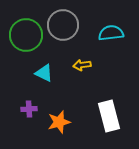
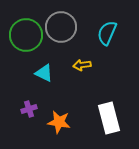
gray circle: moved 2 px left, 2 px down
cyan semicircle: moved 4 px left; rotated 60 degrees counterclockwise
purple cross: rotated 14 degrees counterclockwise
white rectangle: moved 2 px down
orange star: rotated 25 degrees clockwise
